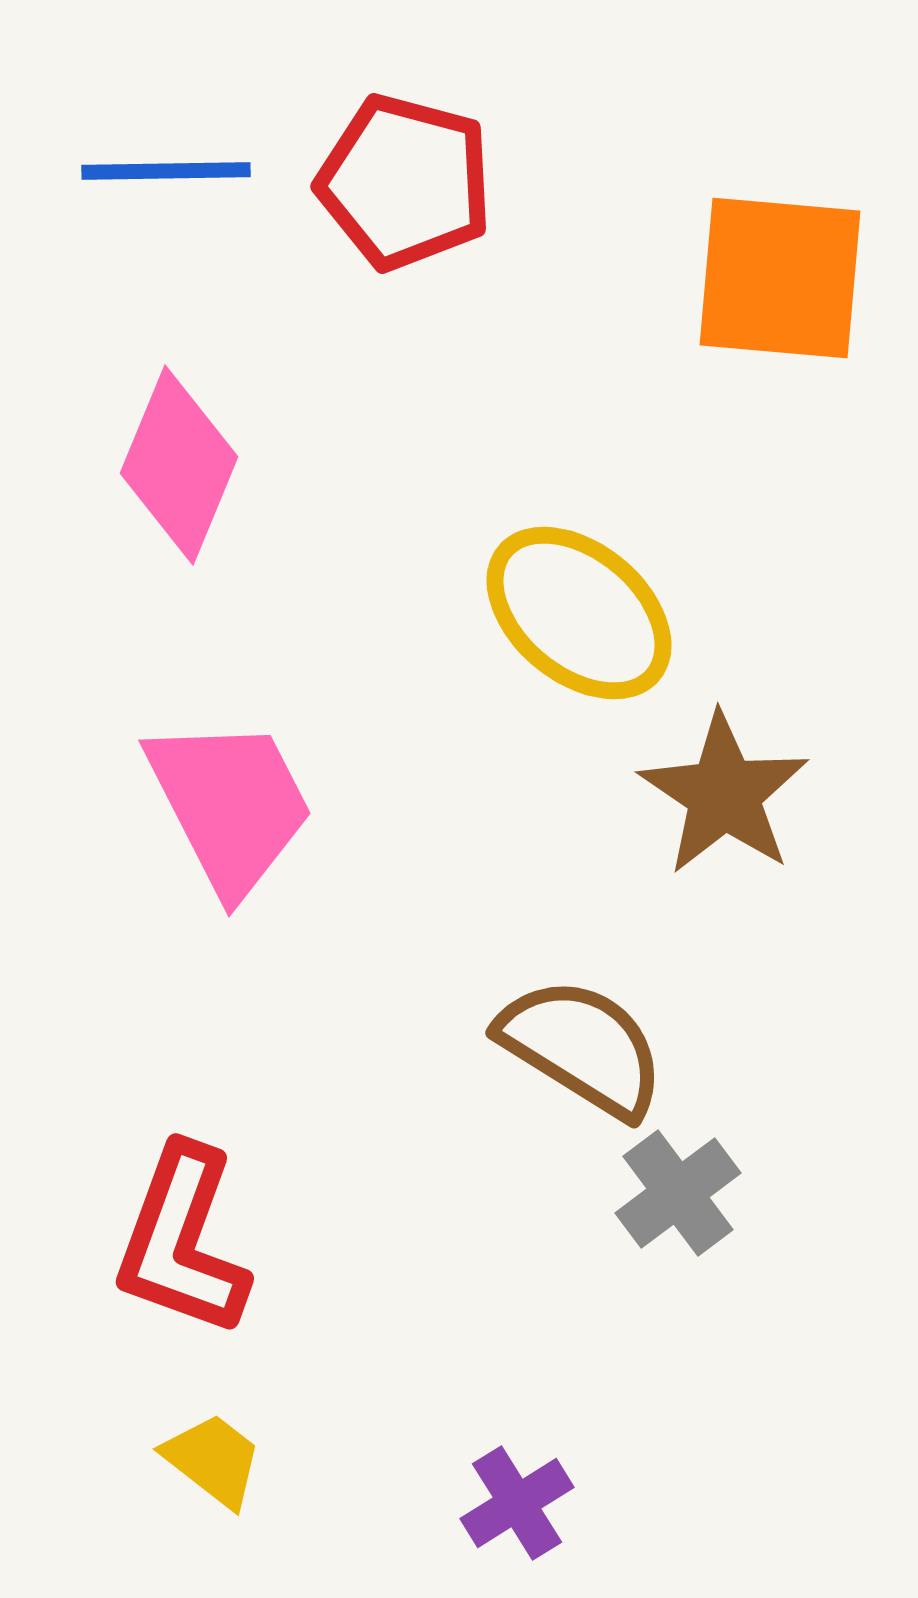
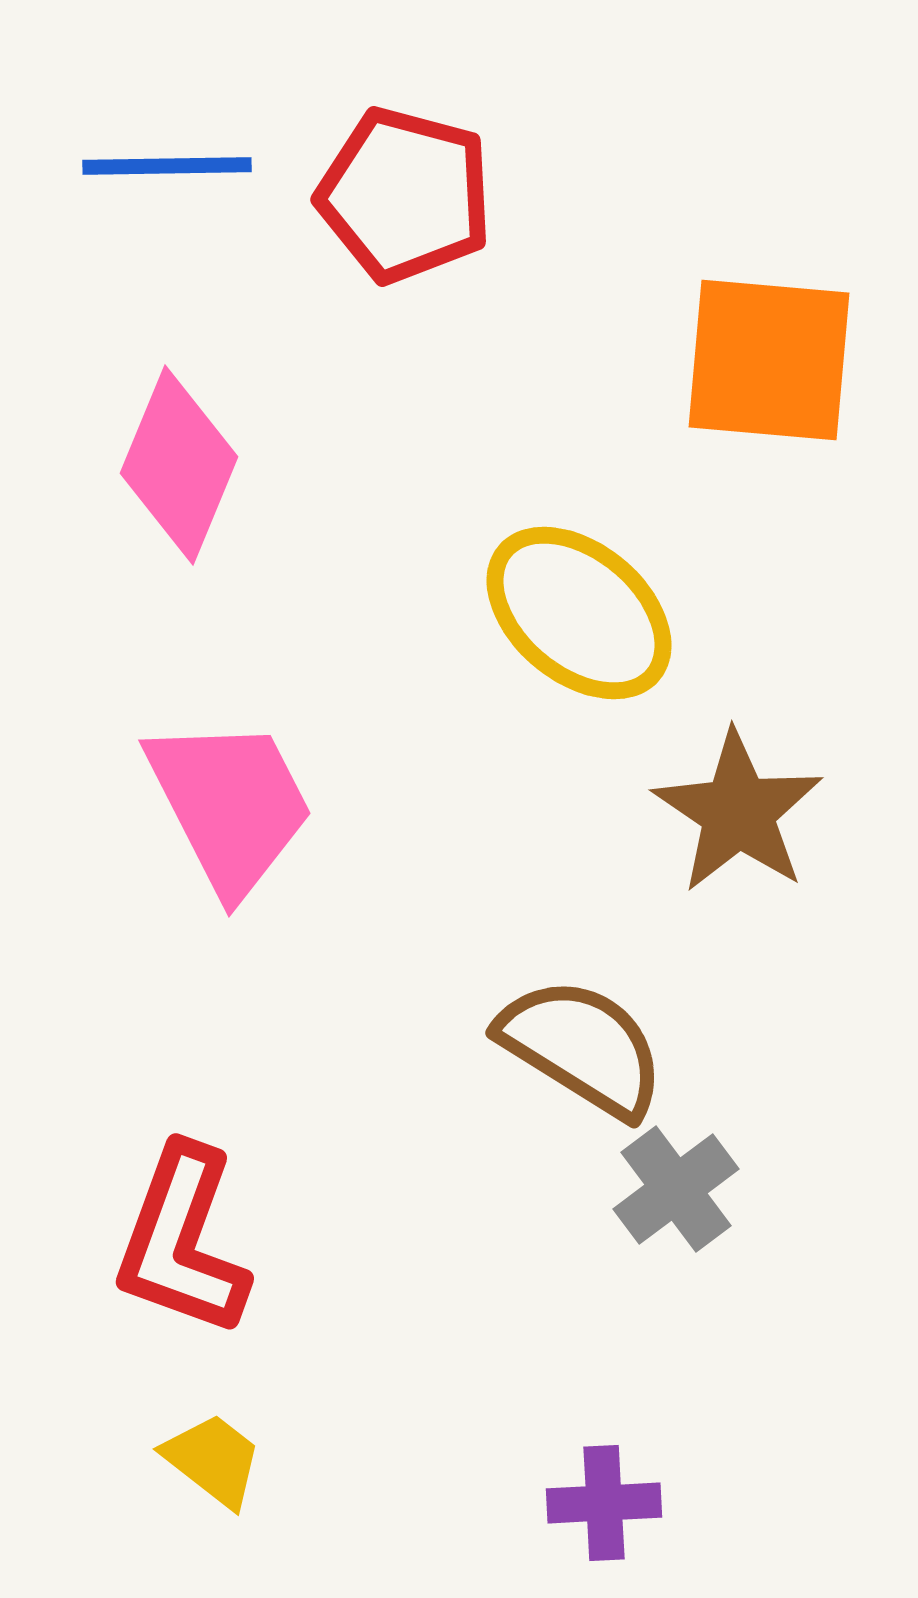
blue line: moved 1 px right, 5 px up
red pentagon: moved 13 px down
orange square: moved 11 px left, 82 px down
brown star: moved 14 px right, 18 px down
gray cross: moved 2 px left, 4 px up
purple cross: moved 87 px right; rotated 29 degrees clockwise
